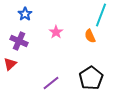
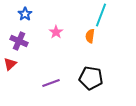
orange semicircle: rotated 32 degrees clockwise
black pentagon: rotated 30 degrees counterclockwise
purple line: rotated 18 degrees clockwise
